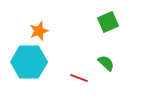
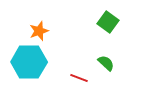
green square: rotated 30 degrees counterclockwise
